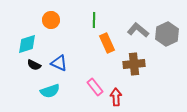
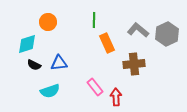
orange circle: moved 3 px left, 2 px down
blue triangle: rotated 30 degrees counterclockwise
